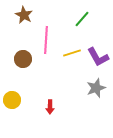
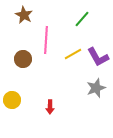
yellow line: moved 1 px right, 1 px down; rotated 12 degrees counterclockwise
